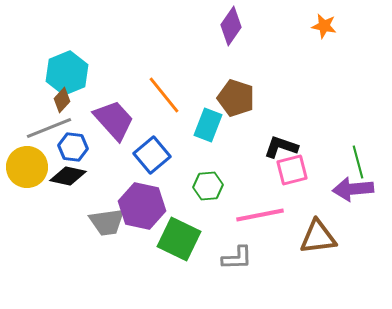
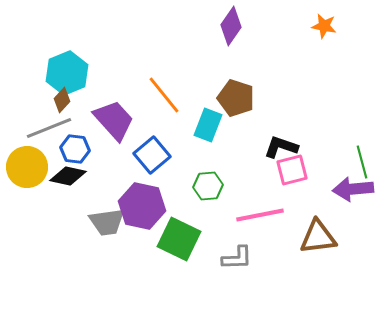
blue hexagon: moved 2 px right, 2 px down
green line: moved 4 px right
